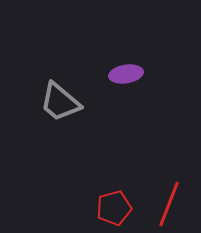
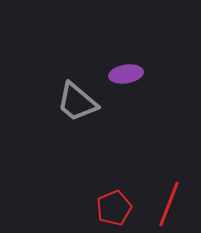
gray trapezoid: moved 17 px right
red pentagon: rotated 8 degrees counterclockwise
